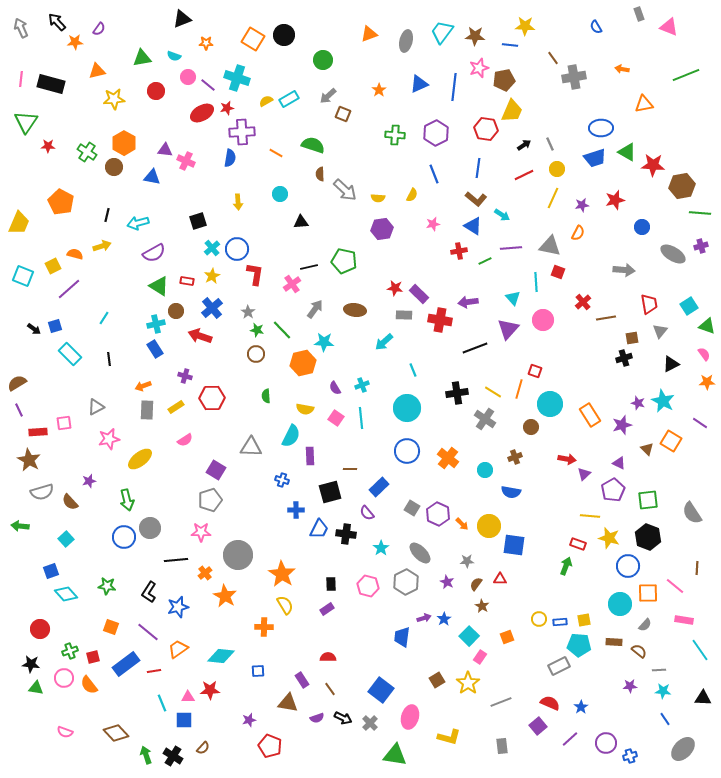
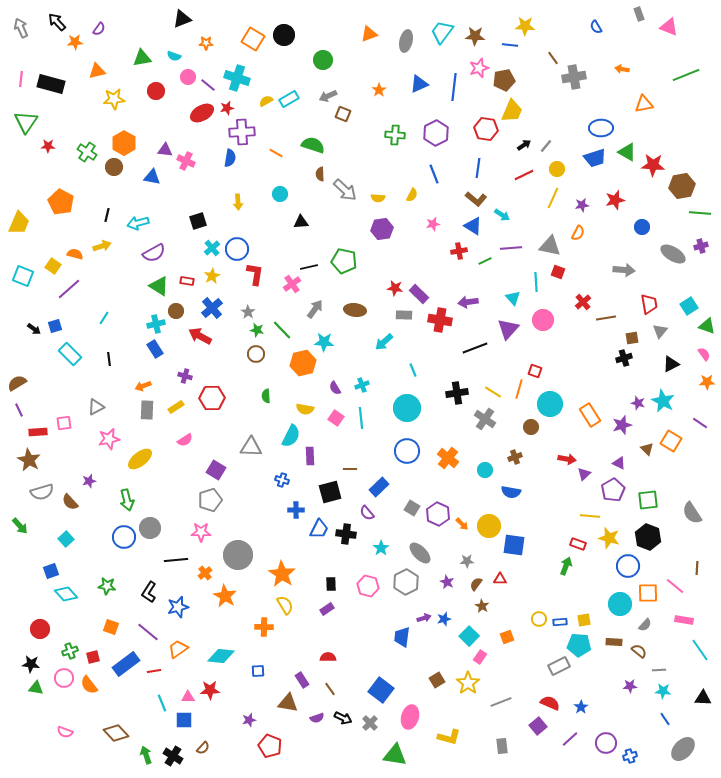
gray arrow at (328, 96): rotated 18 degrees clockwise
gray line at (550, 144): moved 4 px left, 2 px down; rotated 64 degrees clockwise
yellow square at (53, 266): rotated 28 degrees counterclockwise
red arrow at (200, 336): rotated 10 degrees clockwise
green arrow at (20, 526): rotated 138 degrees counterclockwise
blue star at (444, 619): rotated 16 degrees clockwise
